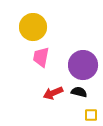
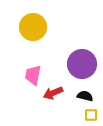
pink trapezoid: moved 8 px left, 18 px down
purple circle: moved 1 px left, 1 px up
black semicircle: moved 6 px right, 4 px down
